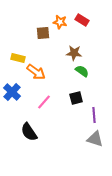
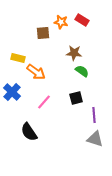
orange star: moved 1 px right
